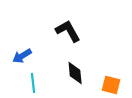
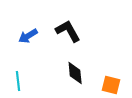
blue arrow: moved 6 px right, 20 px up
cyan line: moved 15 px left, 2 px up
